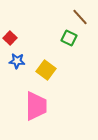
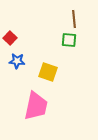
brown line: moved 6 px left, 2 px down; rotated 36 degrees clockwise
green square: moved 2 px down; rotated 21 degrees counterclockwise
yellow square: moved 2 px right, 2 px down; rotated 18 degrees counterclockwise
pink trapezoid: rotated 12 degrees clockwise
